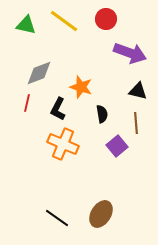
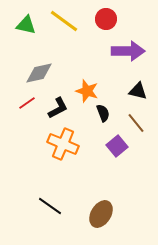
purple arrow: moved 2 px left, 2 px up; rotated 20 degrees counterclockwise
gray diamond: rotated 8 degrees clockwise
orange star: moved 6 px right, 4 px down
red line: rotated 42 degrees clockwise
black L-shape: moved 1 px up; rotated 145 degrees counterclockwise
black semicircle: moved 1 px right, 1 px up; rotated 12 degrees counterclockwise
brown line: rotated 35 degrees counterclockwise
black line: moved 7 px left, 12 px up
